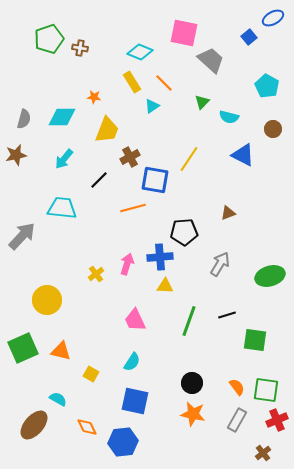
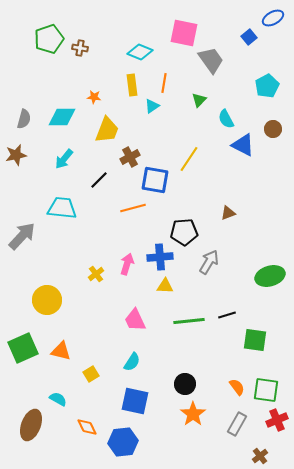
gray trapezoid at (211, 60): rotated 12 degrees clockwise
yellow rectangle at (132, 82): moved 3 px down; rotated 25 degrees clockwise
orange line at (164, 83): rotated 54 degrees clockwise
cyan pentagon at (267, 86): rotated 15 degrees clockwise
green triangle at (202, 102): moved 3 px left, 2 px up
cyan semicircle at (229, 117): moved 3 px left, 2 px down; rotated 48 degrees clockwise
blue triangle at (243, 155): moved 10 px up
gray arrow at (220, 264): moved 11 px left, 2 px up
green line at (189, 321): rotated 64 degrees clockwise
yellow square at (91, 374): rotated 28 degrees clockwise
black circle at (192, 383): moved 7 px left, 1 px down
orange star at (193, 414): rotated 25 degrees clockwise
gray rectangle at (237, 420): moved 4 px down
brown ellipse at (34, 425): moved 3 px left; rotated 20 degrees counterclockwise
brown cross at (263, 453): moved 3 px left, 3 px down
